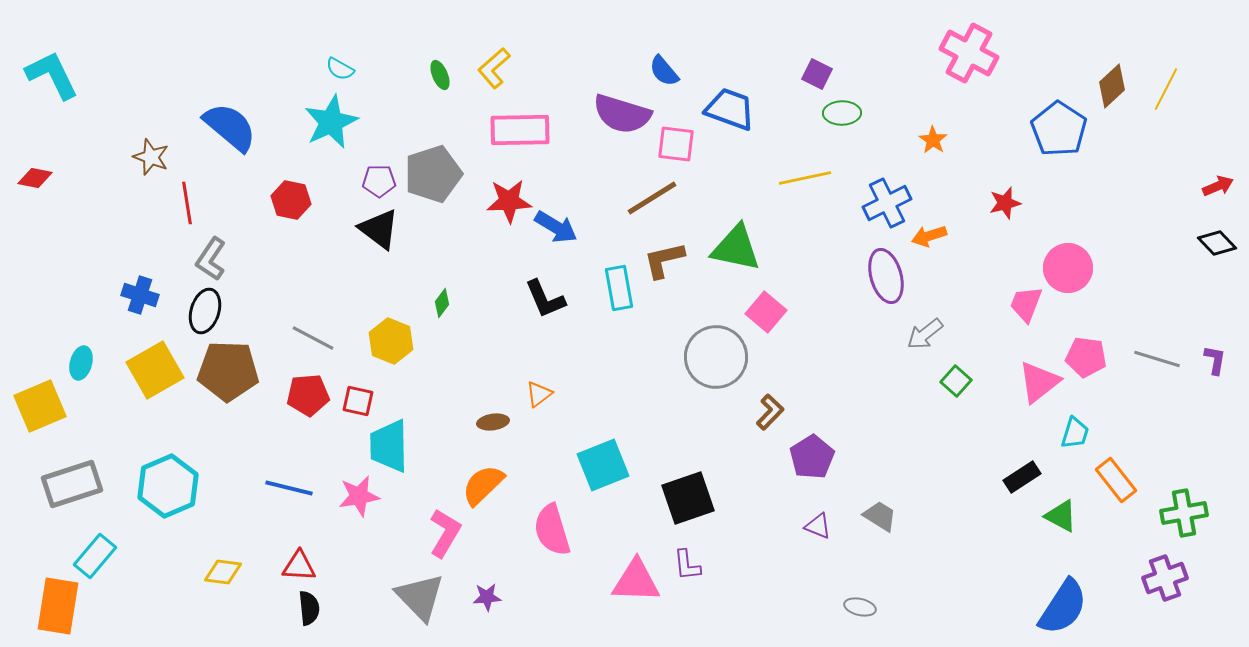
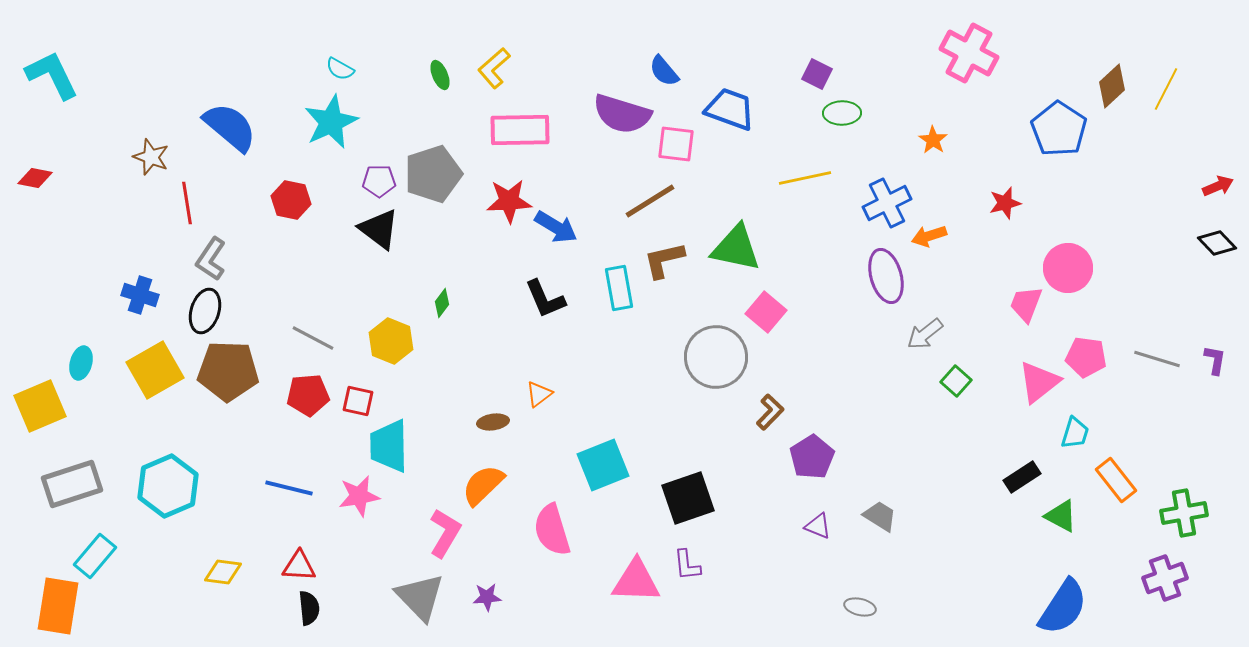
brown line at (652, 198): moved 2 px left, 3 px down
